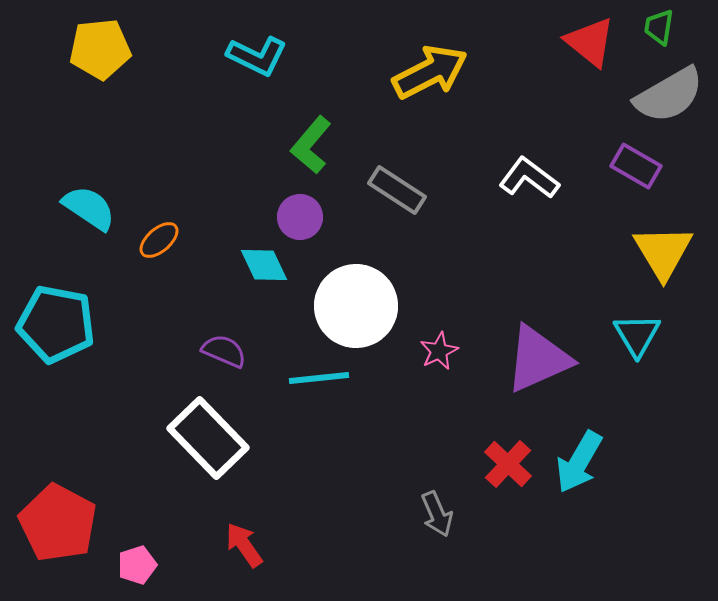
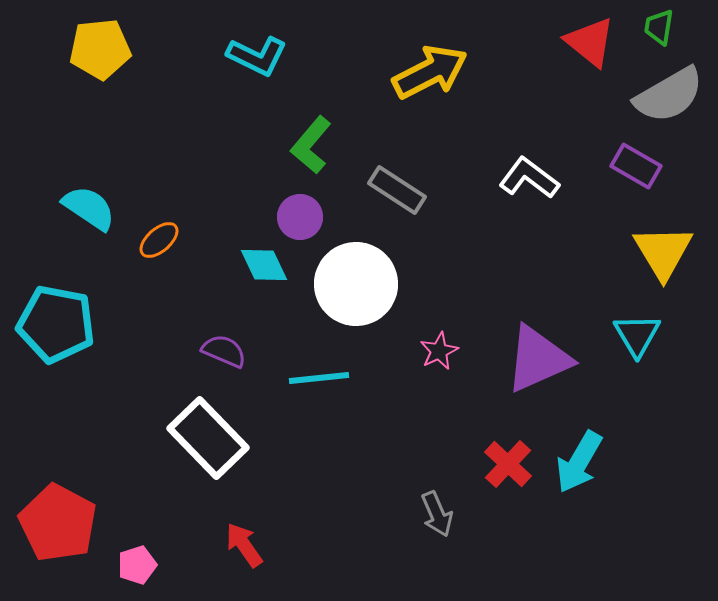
white circle: moved 22 px up
